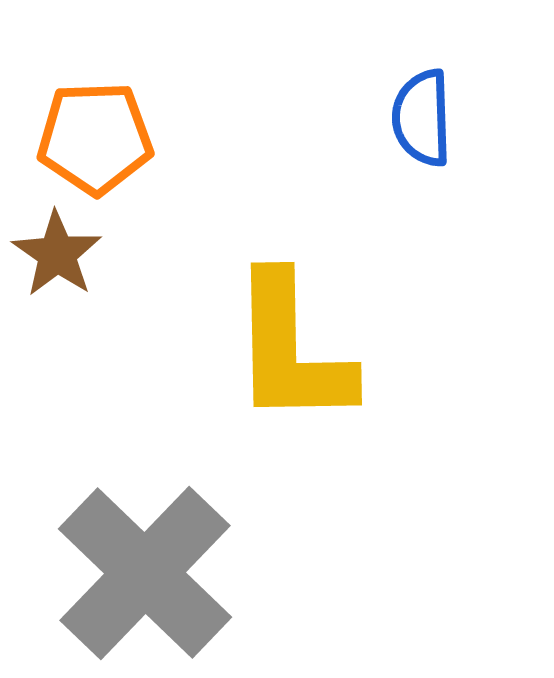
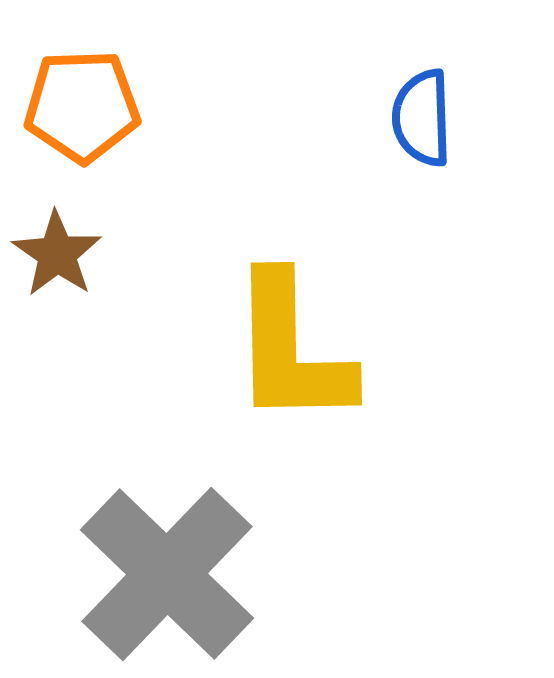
orange pentagon: moved 13 px left, 32 px up
gray cross: moved 22 px right, 1 px down
